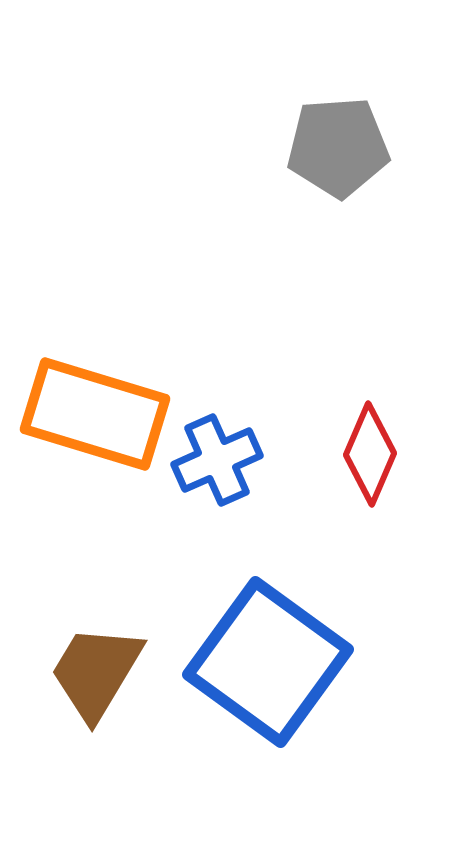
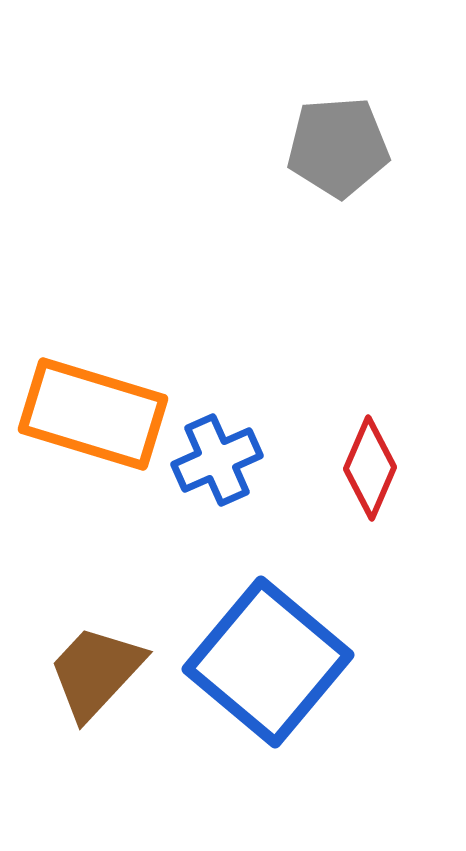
orange rectangle: moved 2 px left
red diamond: moved 14 px down
blue square: rotated 4 degrees clockwise
brown trapezoid: rotated 12 degrees clockwise
